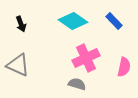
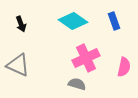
blue rectangle: rotated 24 degrees clockwise
